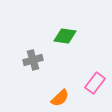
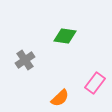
gray cross: moved 8 px left; rotated 18 degrees counterclockwise
